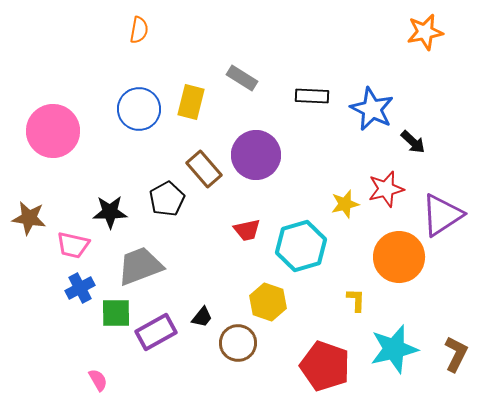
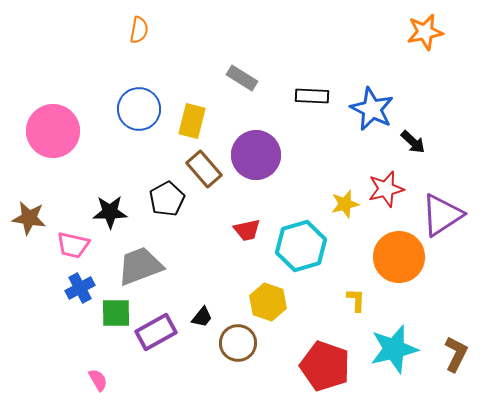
yellow rectangle: moved 1 px right, 19 px down
